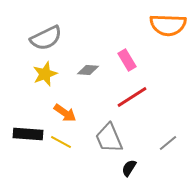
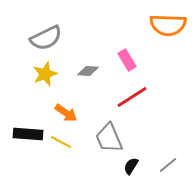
gray diamond: moved 1 px down
orange arrow: moved 1 px right
gray line: moved 22 px down
black semicircle: moved 2 px right, 2 px up
